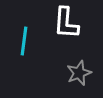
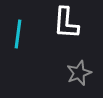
cyan line: moved 6 px left, 7 px up
